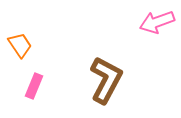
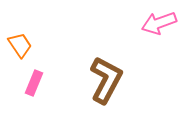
pink arrow: moved 2 px right, 1 px down
pink rectangle: moved 3 px up
